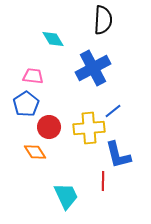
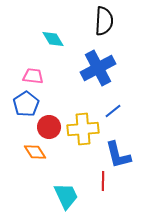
black semicircle: moved 1 px right, 1 px down
blue cross: moved 5 px right
yellow cross: moved 6 px left, 1 px down
